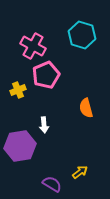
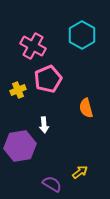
cyan hexagon: rotated 12 degrees clockwise
pink pentagon: moved 2 px right, 4 px down
